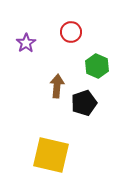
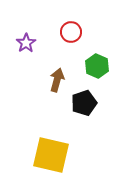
brown arrow: moved 6 px up; rotated 10 degrees clockwise
